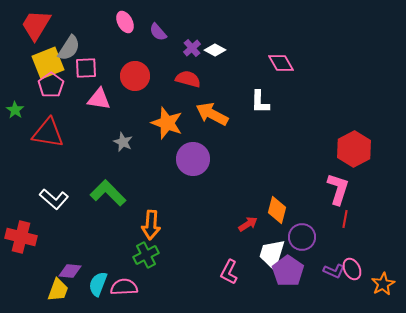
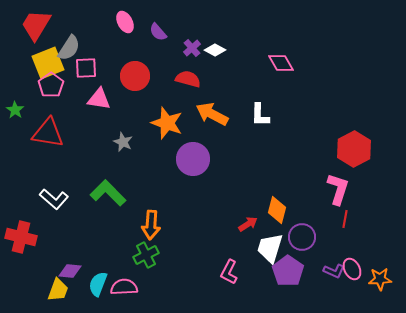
white L-shape at (260, 102): moved 13 px down
white trapezoid at (272, 254): moved 2 px left, 6 px up
orange star at (383, 284): moved 3 px left, 5 px up; rotated 25 degrees clockwise
